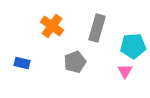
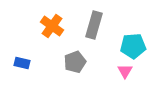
gray rectangle: moved 3 px left, 3 px up
